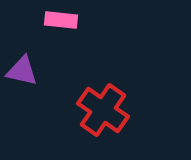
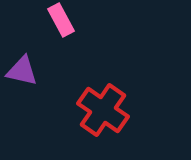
pink rectangle: rotated 56 degrees clockwise
